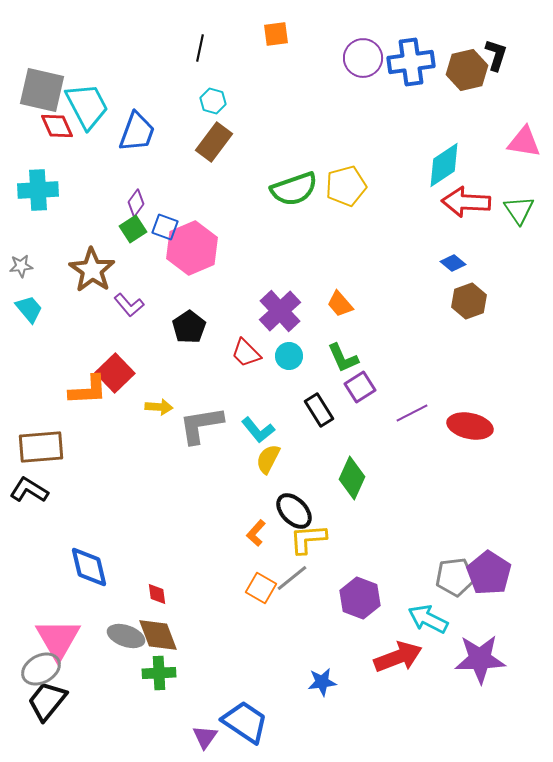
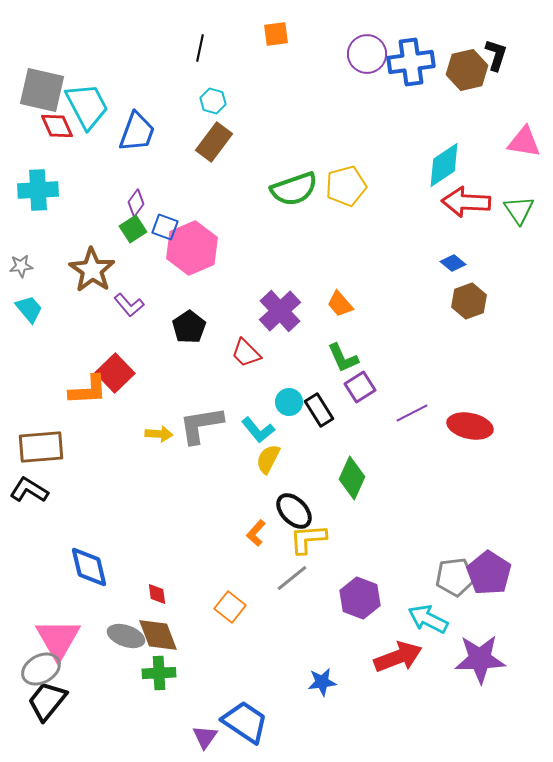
purple circle at (363, 58): moved 4 px right, 4 px up
cyan circle at (289, 356): moved 46 px down
yellow arrow at (159, 407): moved 27 px down
orange square at (261, 588): moved 31 px left, 19 px down; rotated 8 degrees clockwise
